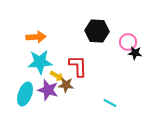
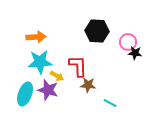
brown star: moved 22 px right
